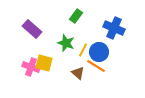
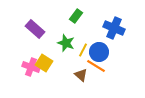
purple rectangle: moved 3 px right
yellow square: rotated 18 degrees clockwise
brown triangle: moved 3 px right, 2 px down
